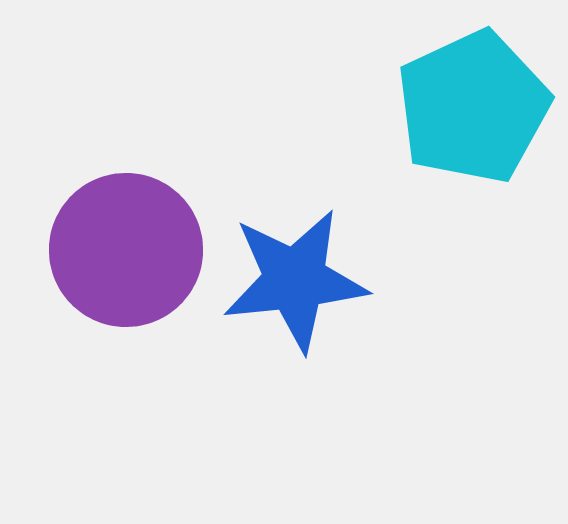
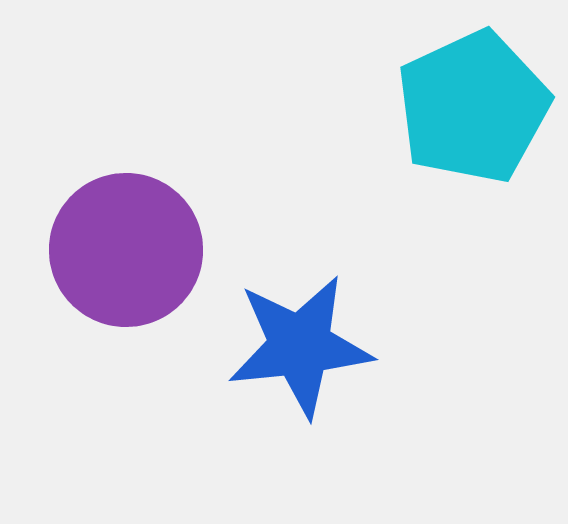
blue star: moved 5 px right, 66 px down
